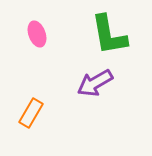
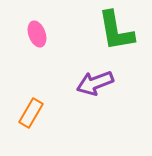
green L-shape: moved 7 px right, 4 px up
purple arrow: rotated 9 degrees clockwise
